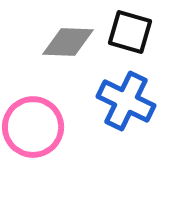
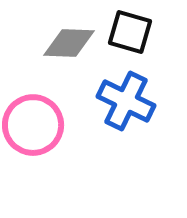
gray diamond: moved 1 px right, 1 px down
pink circle: moved 2 px up
